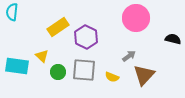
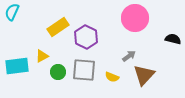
cyan semicircle: rotated 18 degrees clockwise
pink circle: moved 1 px left
yellow triangle: rotated 48 degrees clockwise
cyan rectangle: rotated 15 degrees counterclockwise
